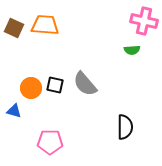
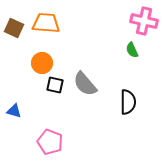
orange trapezoid: moved 1 px right, 2 px up
green semicircle: rotated 70 degrees clockwise
orange circle: moved 11 px right, 25 px up
black semicircle: moved 3 px right, 25 px up
pink pentagon: rotated 20 degrees clockwise
